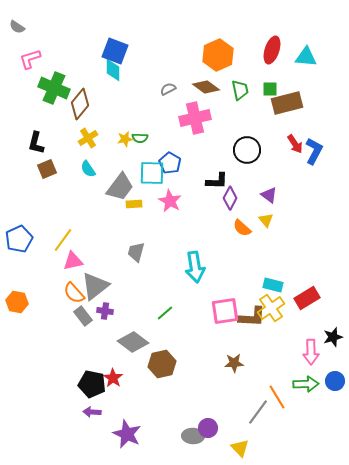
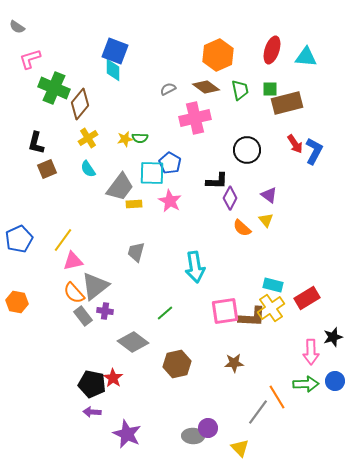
brown hexagon at (162, 364): moved 15 px right
